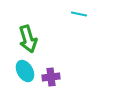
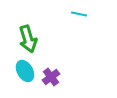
purple cross: rotated 30 degrees counterclockwise
